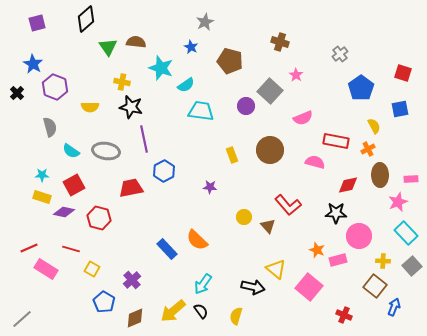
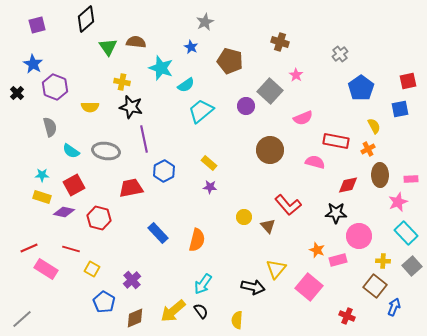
purple square at (37, 23): moved 2 px down
red square at (403, 73): moved 5 px right, 8 px down; rotated 30 degrees counterclockwise
cyan trapezoid at (201, 111): rotated 48 degrees counterclockwise
yellow rectangle at (232, 155): moved 23 px left, 8 px down; rotated 28 degrees counterclockwise
orange semicircle at (197, 240): rotated 120 degrees counterclockwise
blue rectangle at (167, 249): moved 9 px left, 16 px up
yellow triangle at (276, 269): rotated 30 degrees clockwise
red cross at (344, 315): moved 3 px right, 1 px down
yellow semicircle at (236, 316): moved 1 px right, 4 px down; rotated 12 degrees counterclockwise
